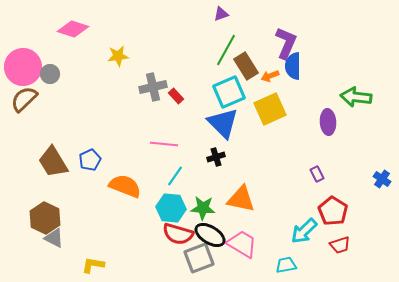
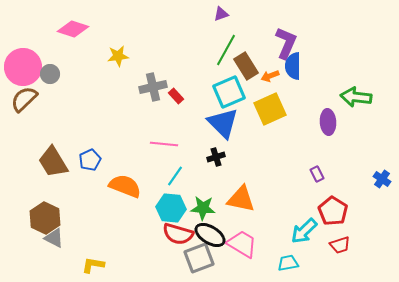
cyan trapezoid: moved 2 px right, 2 px up
